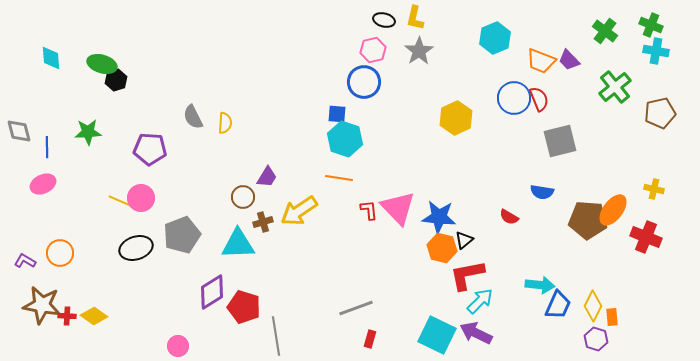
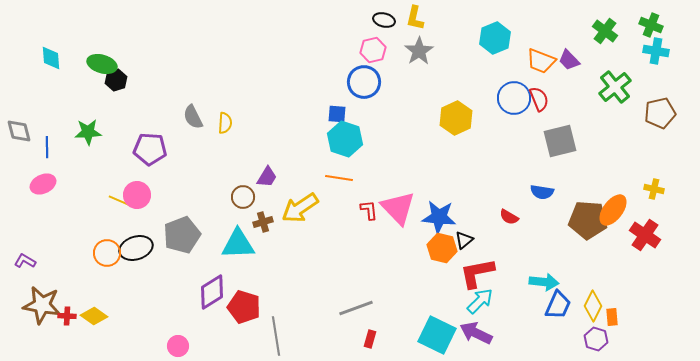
pink circle at (141, 198): moved 4 px left, 3 px up
yellow arrow at (299, 211): moved 1 px right, 3 px up
red cross at (646, 237): moved 1 px left, 2 px up; rotated 12 degrees clockwise
orange circle at (60, 253): moved 47 px right
red L-shape at (467, 275): moved 10 px right, 2 px up
cyan arrow at (540, 285): moved 4 px right, 3 px up
